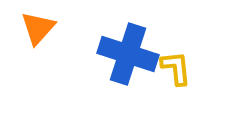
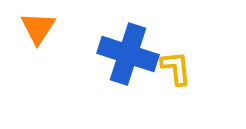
orange triangle: rotated 9 degrees counterclockwise
